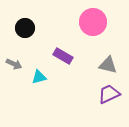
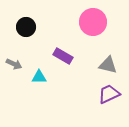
black circle: moved 1 px right, 1 px up
cyan triangle: rotated 14 degrees clockwise
